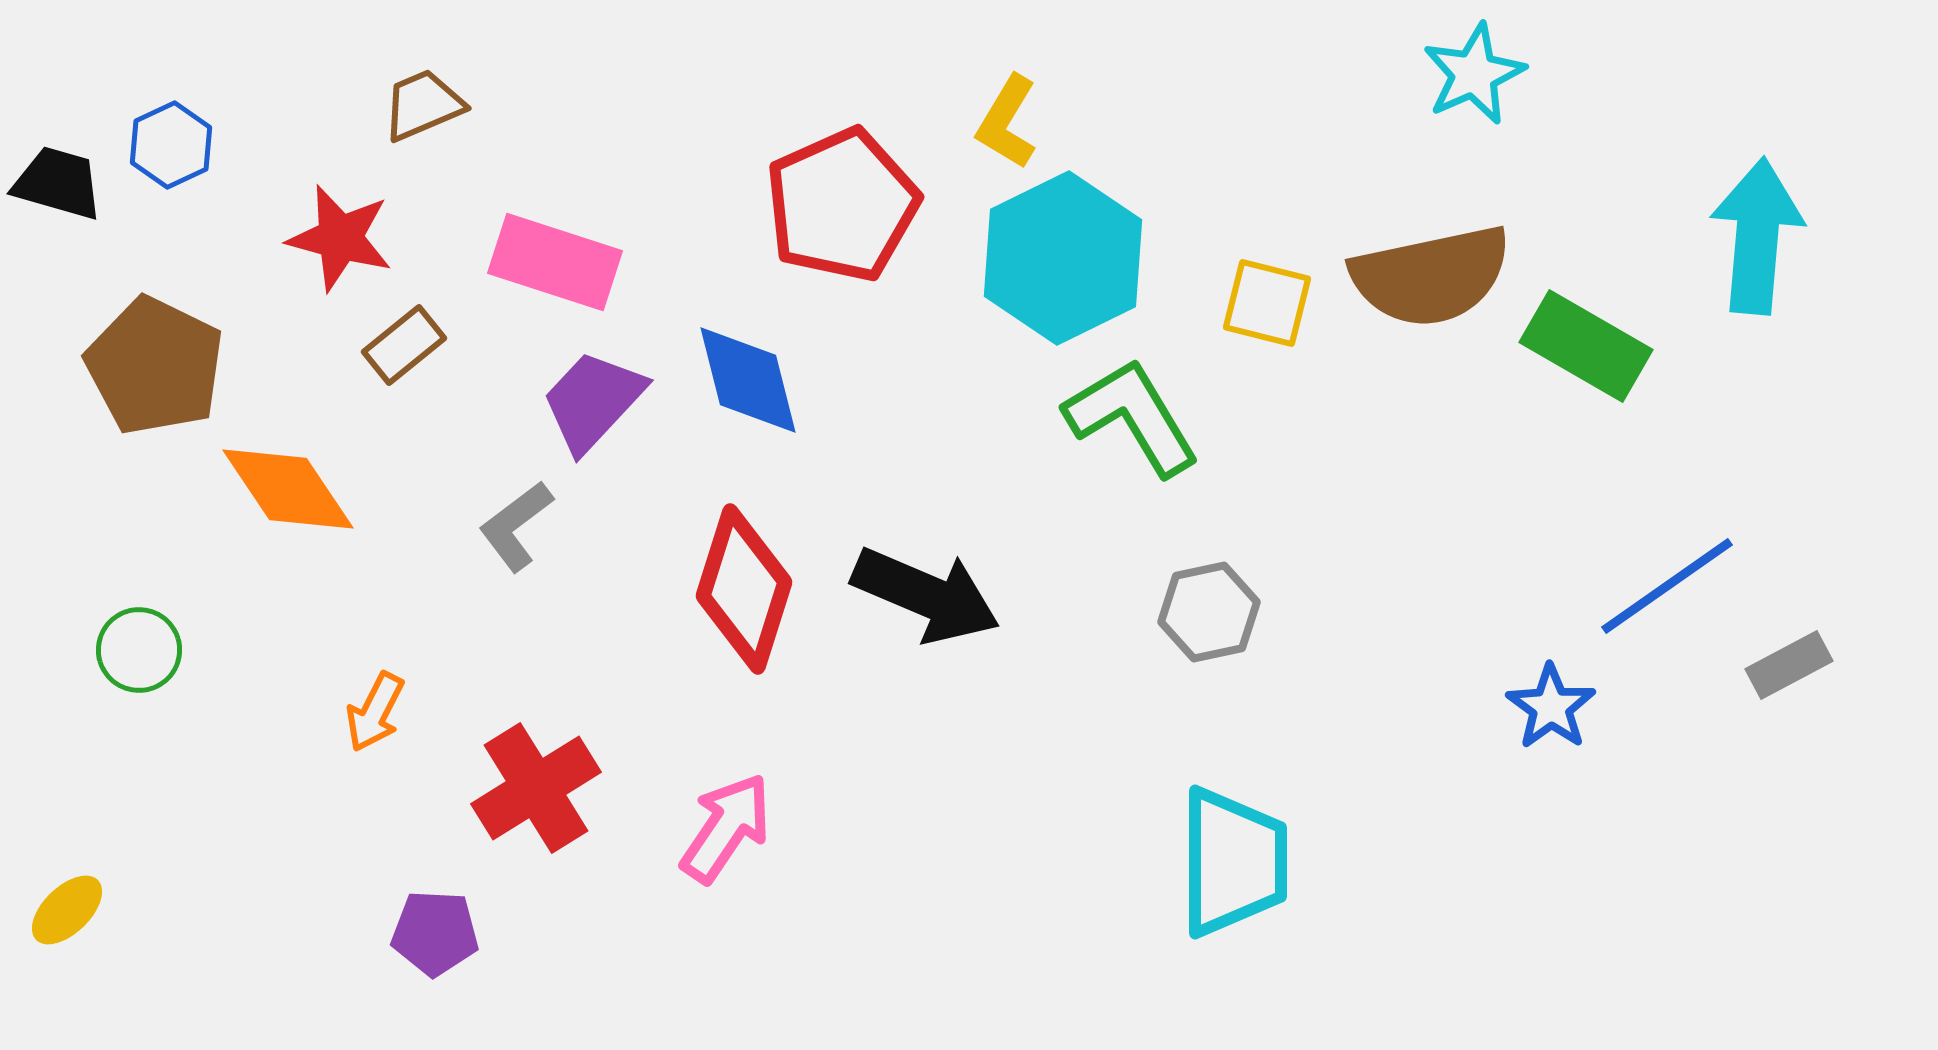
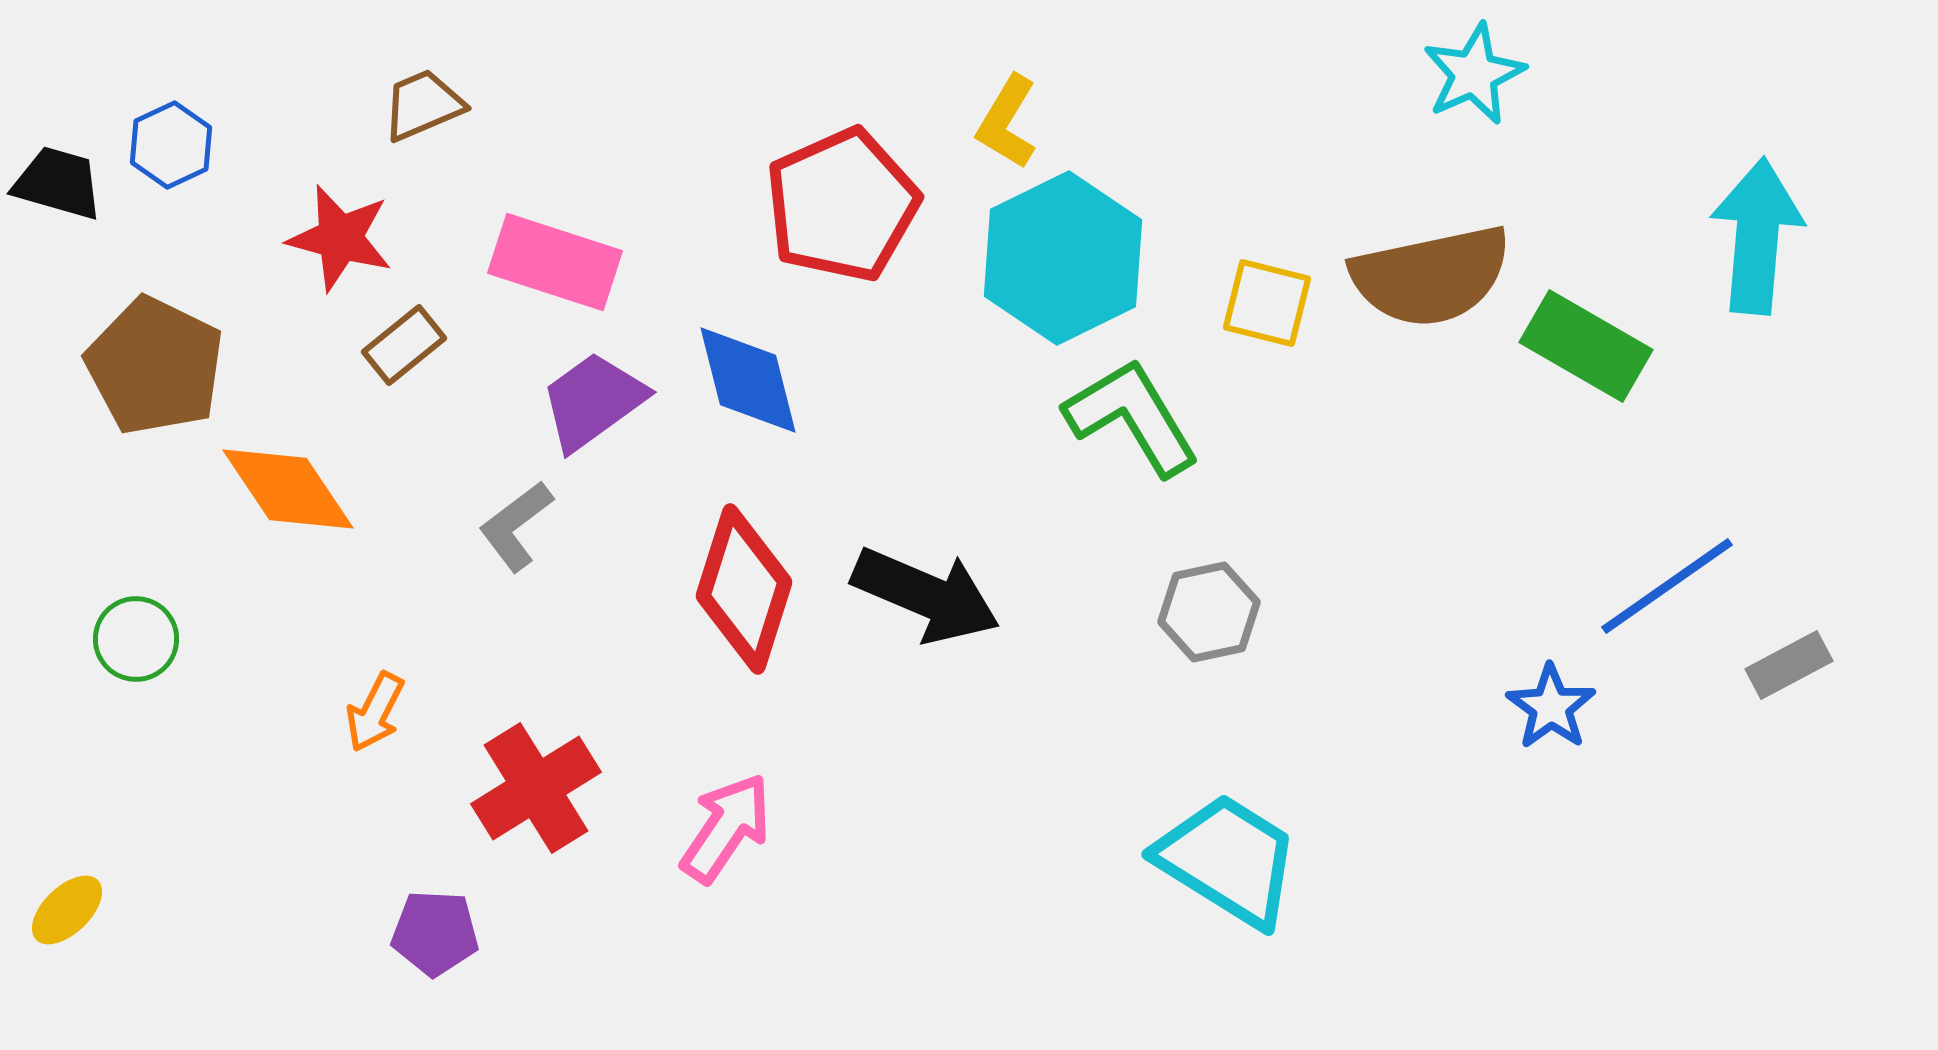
purple trapezoid: rotated 11 degrees clockwise
green circle: moved 3 px left, 11 px up
cyan trapezoid: moved 5 px left, 2 px up; rotated 58 degrees counterclockwise
